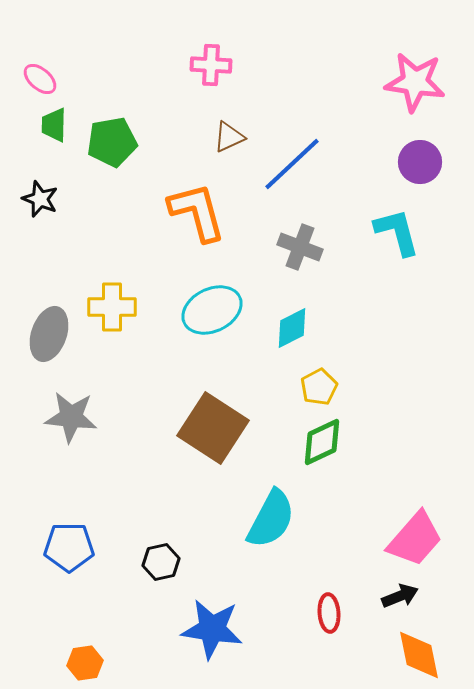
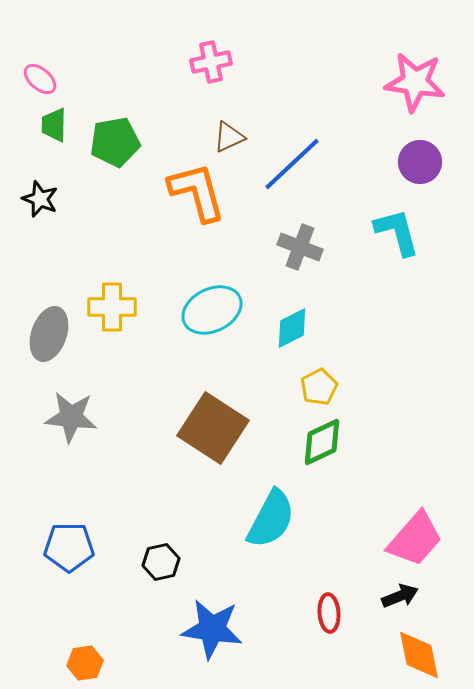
pink cross: moved 3 px up; rotated 15 degrees counterclockwise
green pentagon: moved 3 px right
orange L-shape: moved 20 px up
